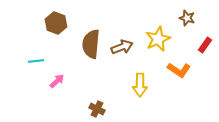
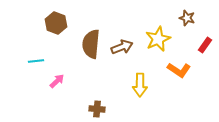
brown cross: rotated 21 degrees counterclockwise
